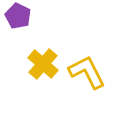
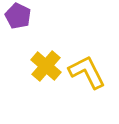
yellow cross: moved 3 px right, 2 px down
